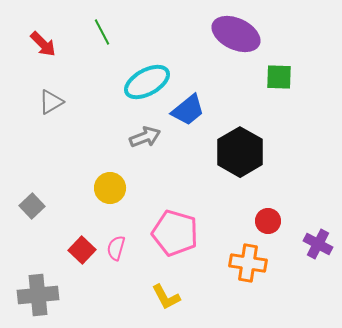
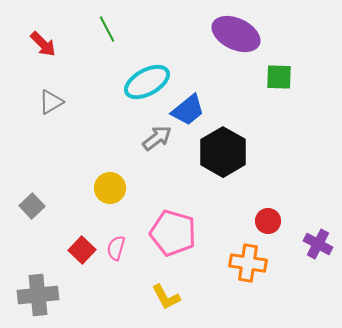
green line: moved 5 px right, 3 px up
gray arrow: moved 12 px right, 1 px down; rotated 16 degrees counterclockwise
black hexagon: moved 17 px left
pink pentagon: moved 2 px left
